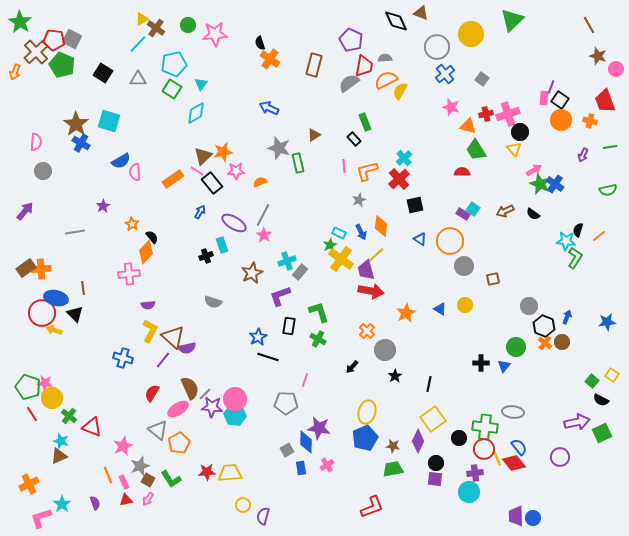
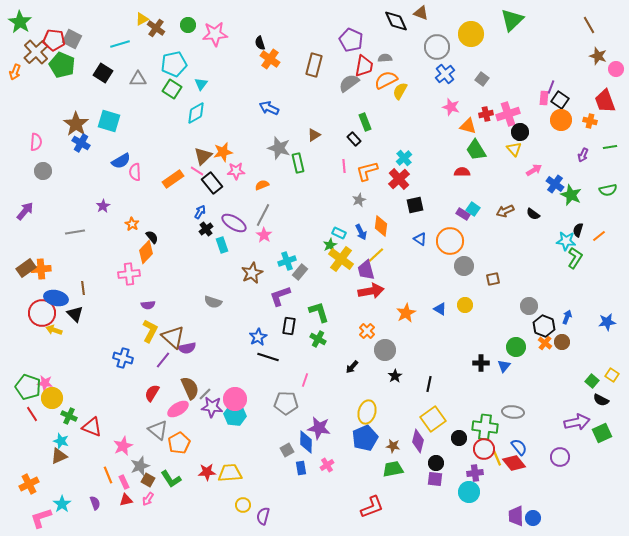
cyan line at (138, 44): moved 18 px left; rotated 30 degrees clockwise
orange semicircle at (260, 182): moved 2 px right, 3 px down
green star at (540, 184): moved 31 px right, 11 px down
black cross at (206, 256): moved 27 px up; rotated 16 degrees counterclockwise
red arrow at (371, 291): rotated 20 degrees counterclockwise
green cross at (69, 416): rotated 14 degrees counterclockwise
purple diamond at (418, 441): rotated 10 degrees counterclockwise
